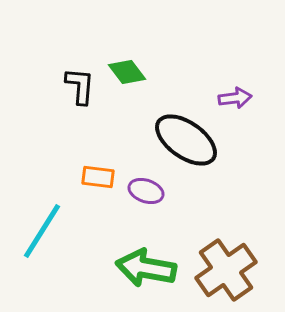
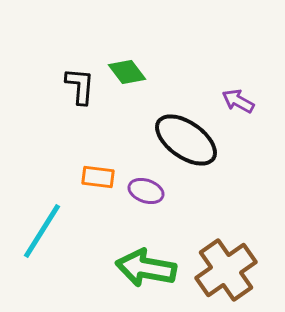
purple arrow: moved 3 px right, 3 px down; rotated 144 degrees counterclockwise
